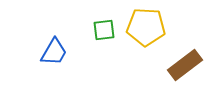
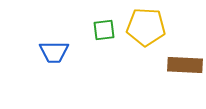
blue trapezoid: rotated 60 degrees clockwise
brown rectangle: rotated 40 degrees clockwise
